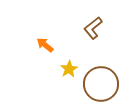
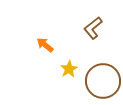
brown circle: moved 2 px right, 3 px up
